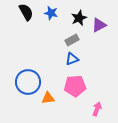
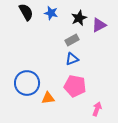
blue circle: moved 1 px left, 1 px down
pink pentagon: rotated 15 degrees clockwise
